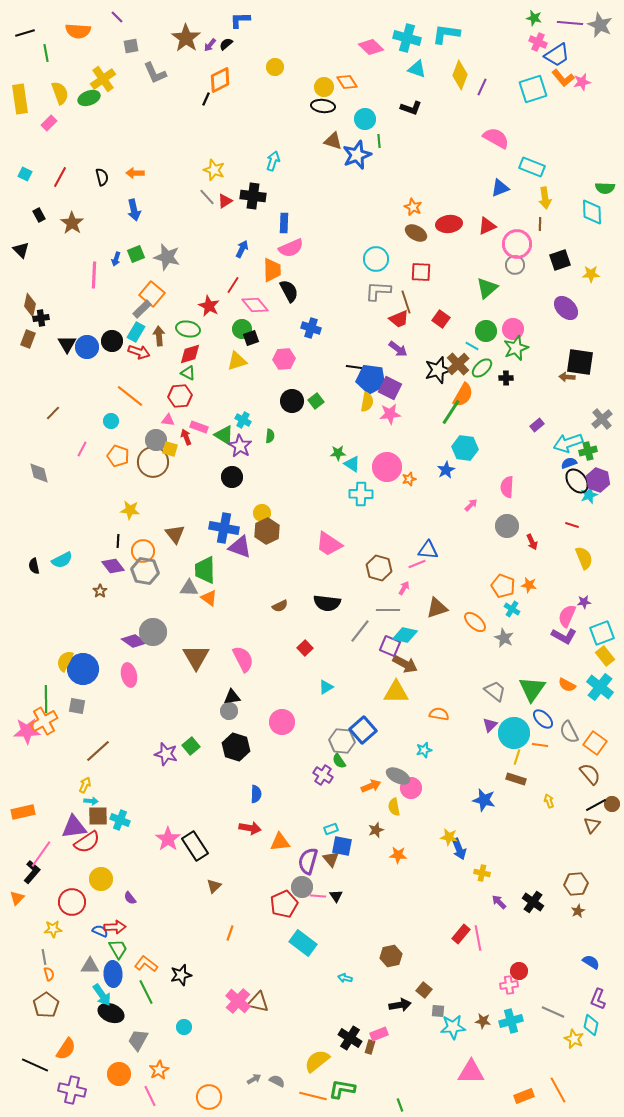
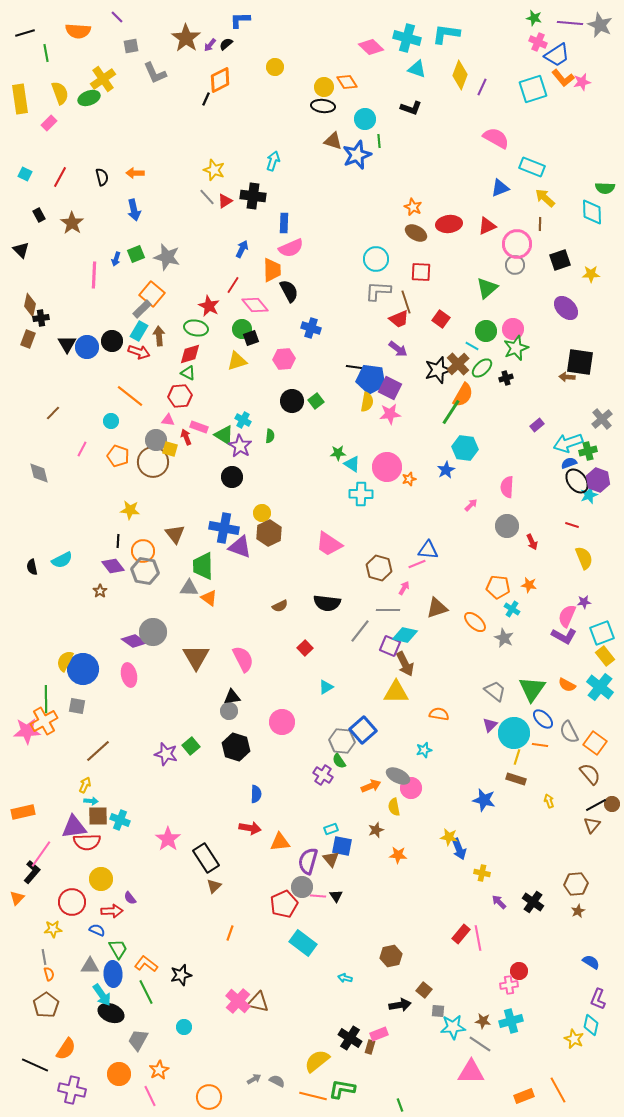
yellow arrow at (545, 198): rotated 140 degrees clockwise
green ellipse at (188, 329): moved 8 px right, 1 px up
cyan rectangle at (136, 332): moved 3 px right, 1 px up
black cross at (506, 378): rotated 16 degrees counterclockwise
brown hexagon at (267, 531): moved 2 px right, 2 px down
black semicircle at (34, 566): moved 2 px left, 1 px down
green trapezoid at (205, 570): moved 2 px left, 4 px up
orange pentagon at (503, 586): moved 5 px left, 1 px down; rotated 15 degrees counterclockwise
brown arrow at (405, 664): rotated 35 degrees clockwise
red semicircle at (87, 842): rotated 32 degrees clockwise
black rectangle at (195, 846): moved 11 px right, 12 px down
red arrow at (115, 927): moved 3 px left, 16 px up
blue semicircle at (100, 931): moved 3 px left, 1 px up
gray line at (553, 1012): moved 73 px left, 32 px down; rotated 10 degrees clockwise
